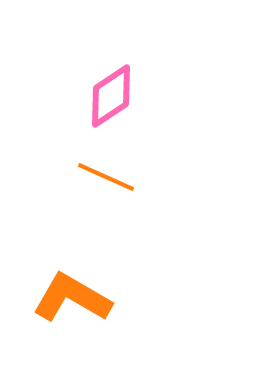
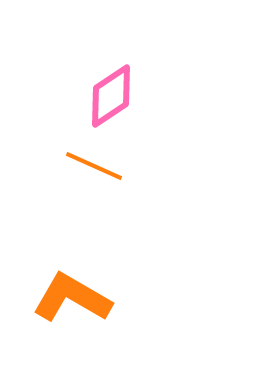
orange line: moved 12 px left, 11 px up
